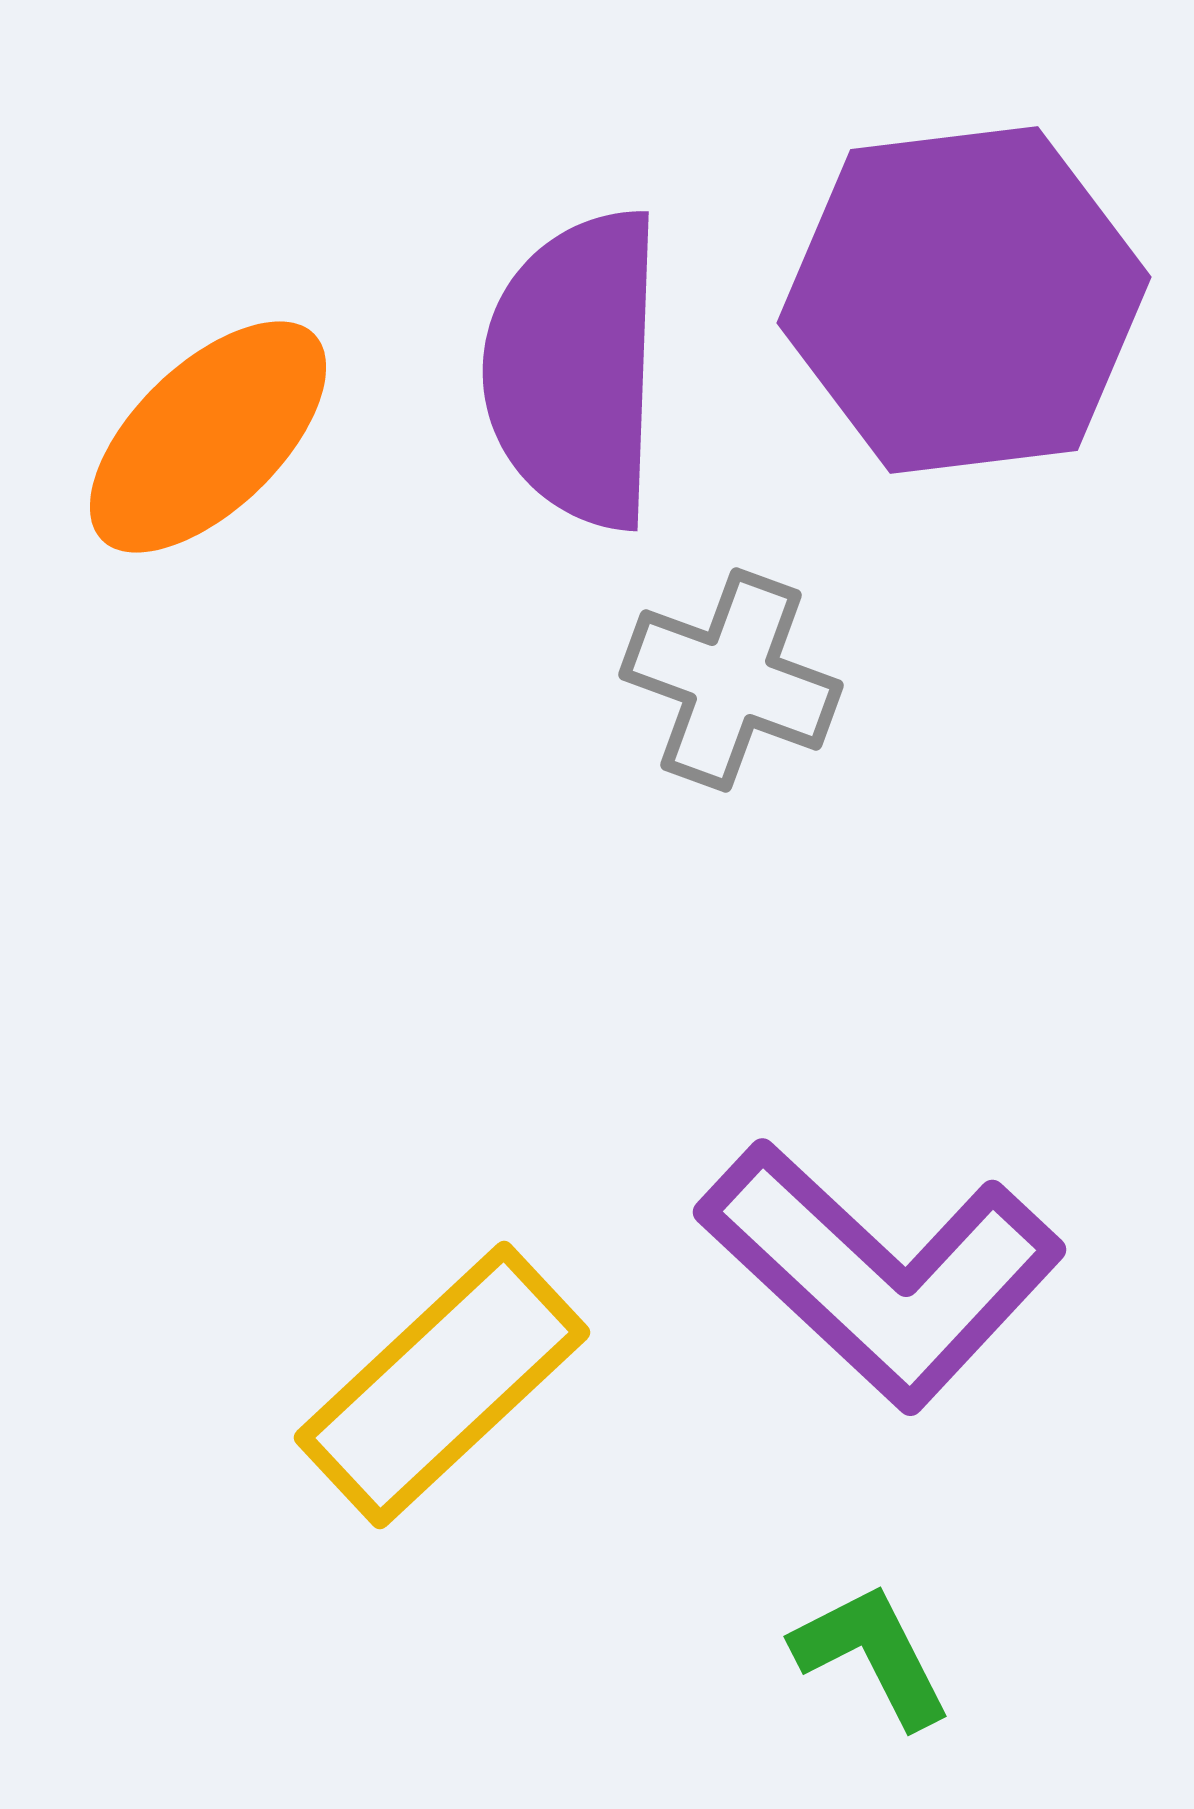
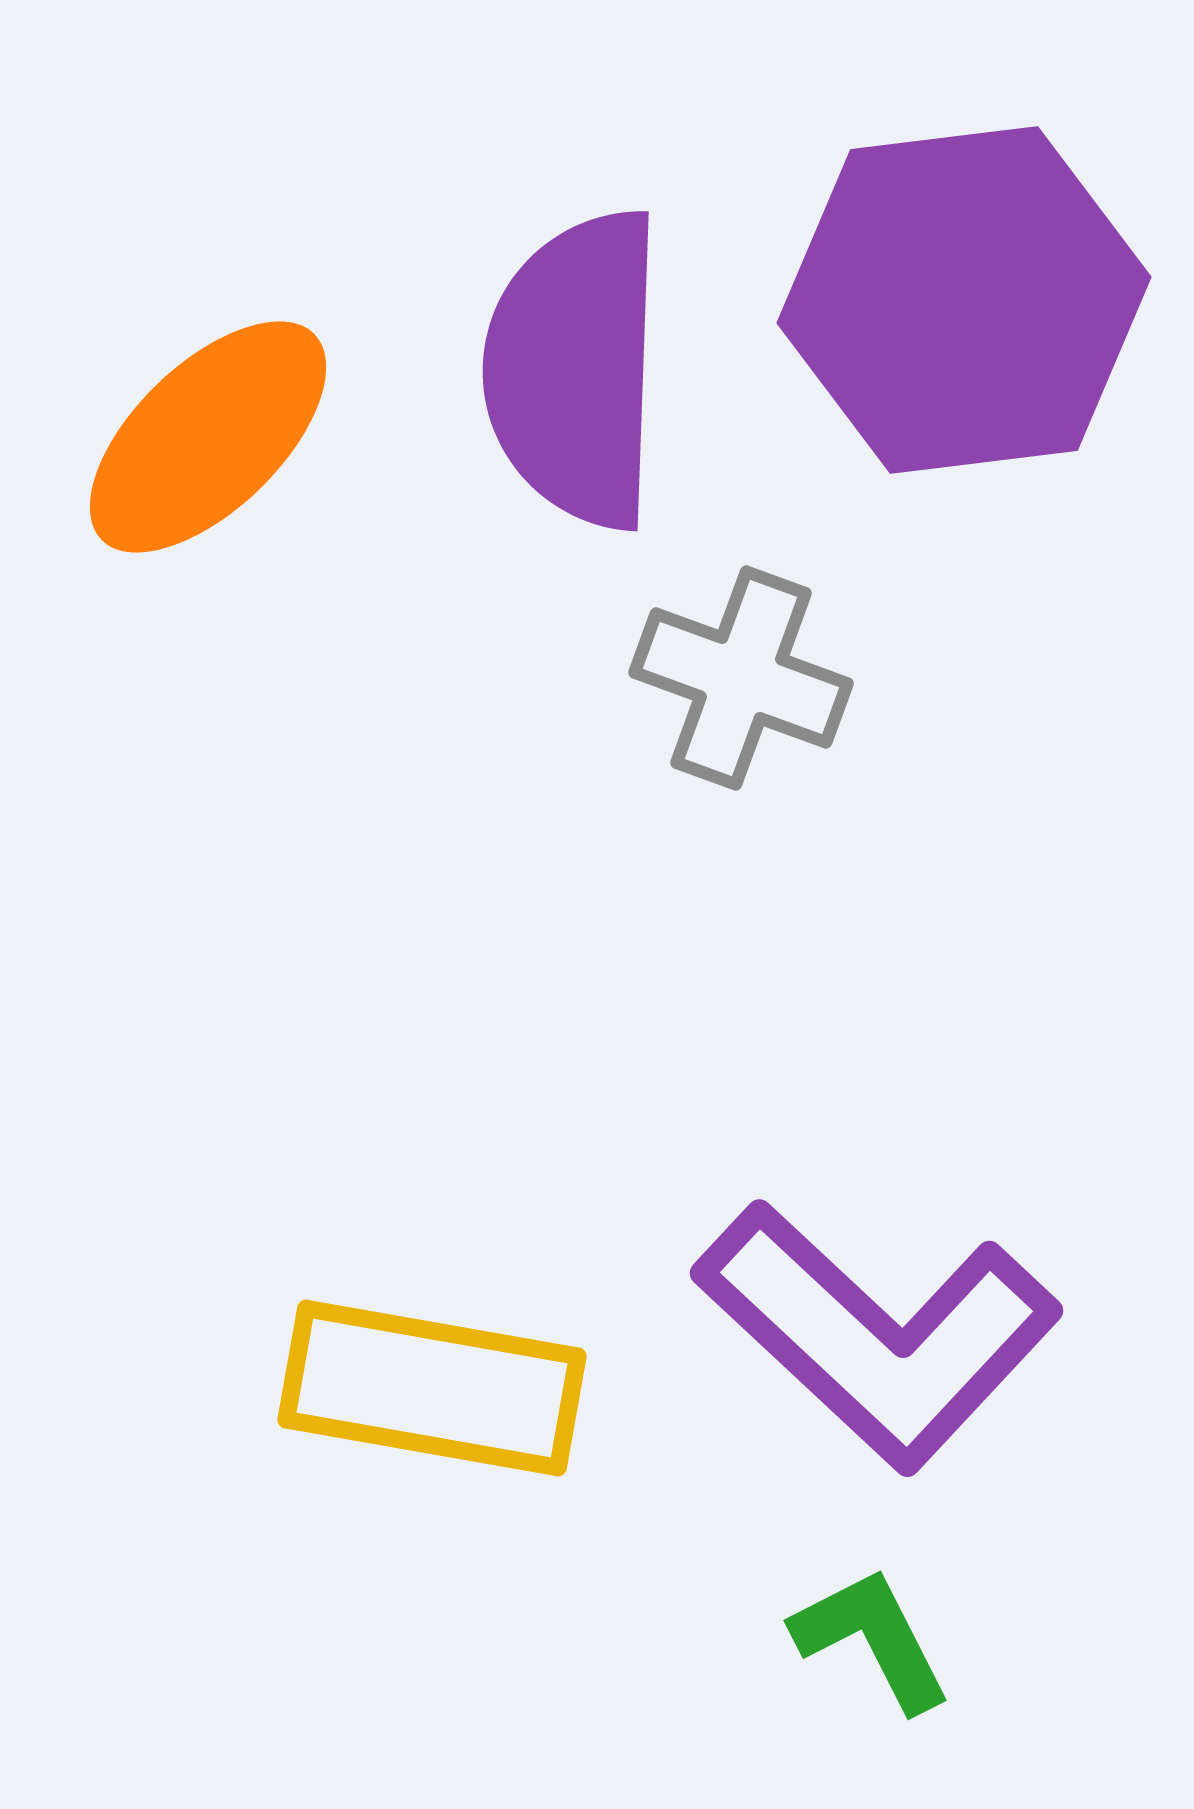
gray cross: moved 10 px right, 2 px up
purple L-shape: moved 3 px left, 61 px down
yellow rectangle: moved 10 px left, 3 px down; rotated 53 degrees clockwise
green L-shape: moved 16 px up
